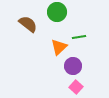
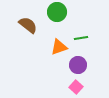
brown semicircle: moved 1 px down
green line: moved 2 px right, 1 px down
orange triangle: rotated 24 degrees clockwise
purple circle: moved 5 px right, 1 px up
